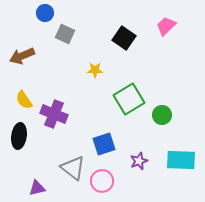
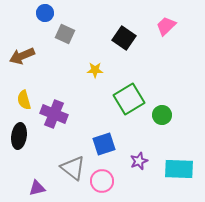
yellow semicircle: rotated 18 degrees clockwise
cyan rectangle: moved 2 px left, 9 px down
